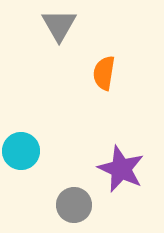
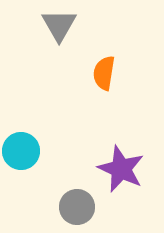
gray circle: moved 3 px right, 2 px down
